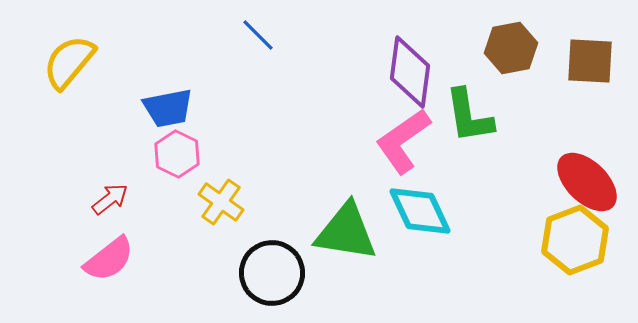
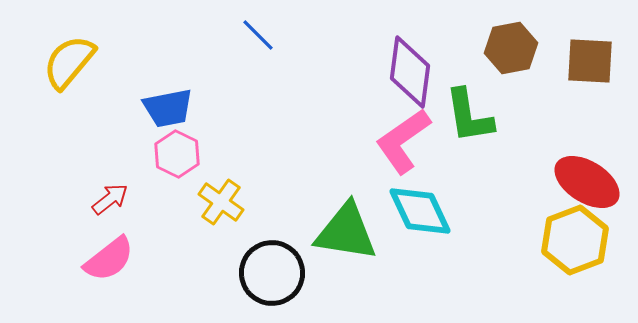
red ellipse: rotated 12 degrees counterclockwise
